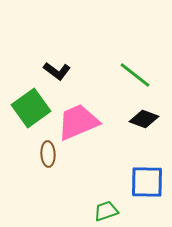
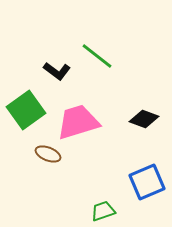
green line: moved 38 px left, 19 px up
green square: moved 5 px left, 2 px down
pink trapezoid: rotated 6 degrees clockwise
brown ellipse: rotated 65 degrees counterclockwise
blue square: rotated 24 degrees counterclockwise
green trapezoid: moved 3 px left
